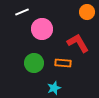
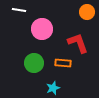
white line: moved 3 px left, 2 px up; rotated 32 degrees clockwise
red L-shape: rotated 10 degrees clockwise
cyan star: moved 1 px left
